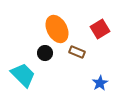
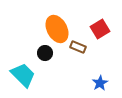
brown rectangle: moved 1 px right, 5 px up
